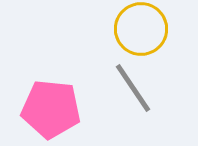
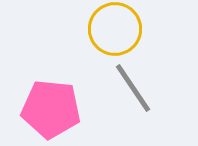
yellow circle: moved 26 px left
